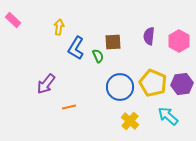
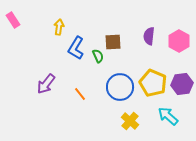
pink rectangle: rotated 14 degrees clockwise
orange line: moved 11 px right, 13 px up; rotated 64 degrees clockwise
